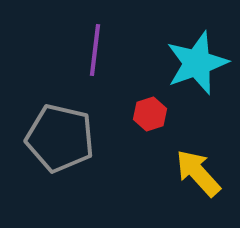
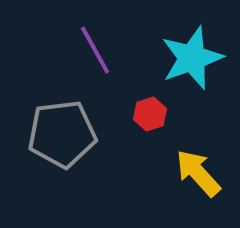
purple line: rotated 36 degrees counterclockwise
cyan star: moved 5 px left, 5 px up
gray pentagon: moved 2 px right, 4 px up; rotated 20 degrees counterclockwise
